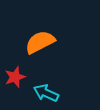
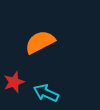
red star: moved 1 px left, 5 px down
